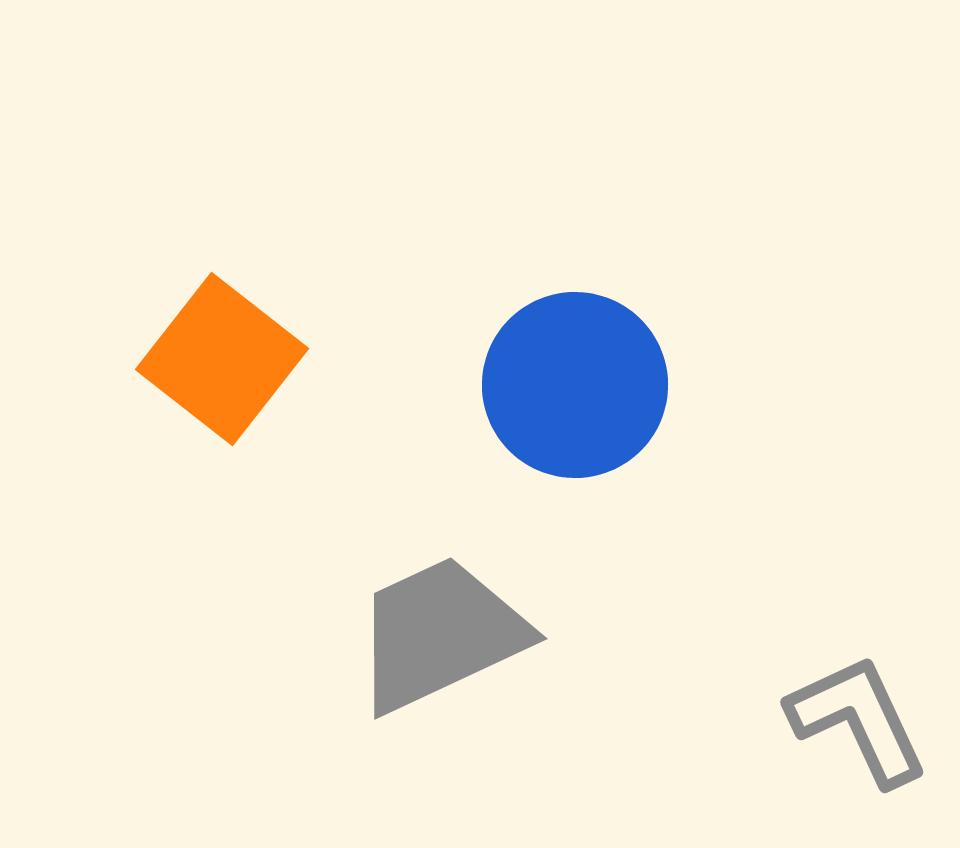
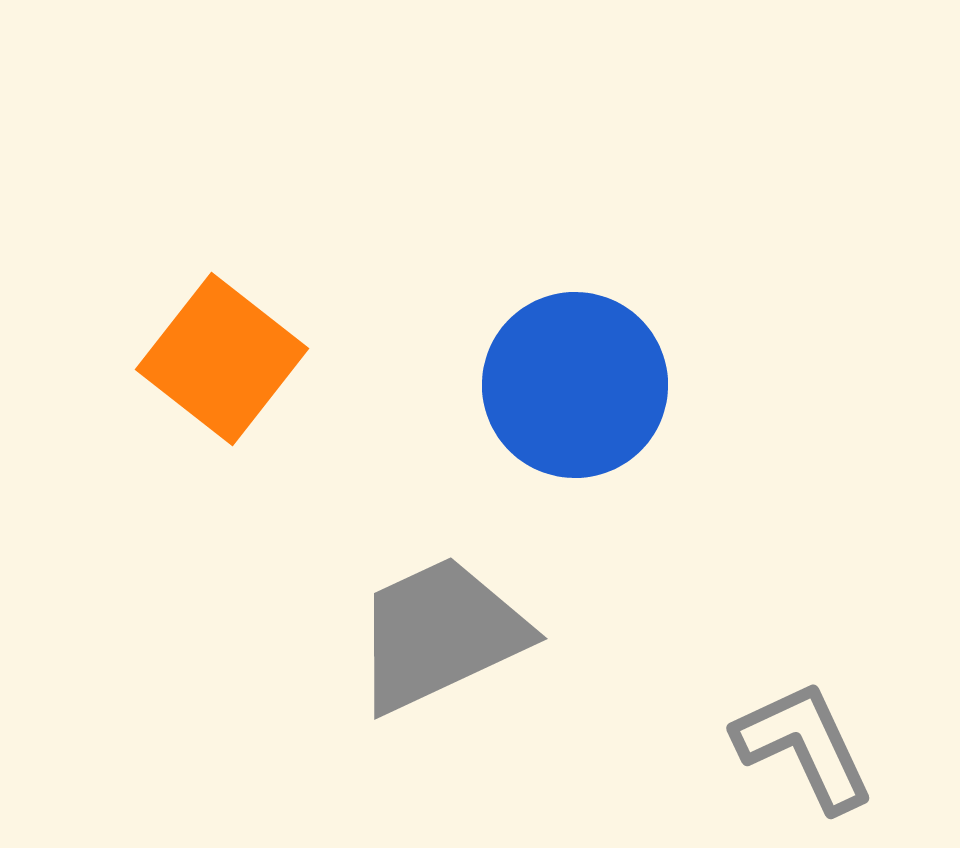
gray L-shape: moved 54 px left, 26 px down
